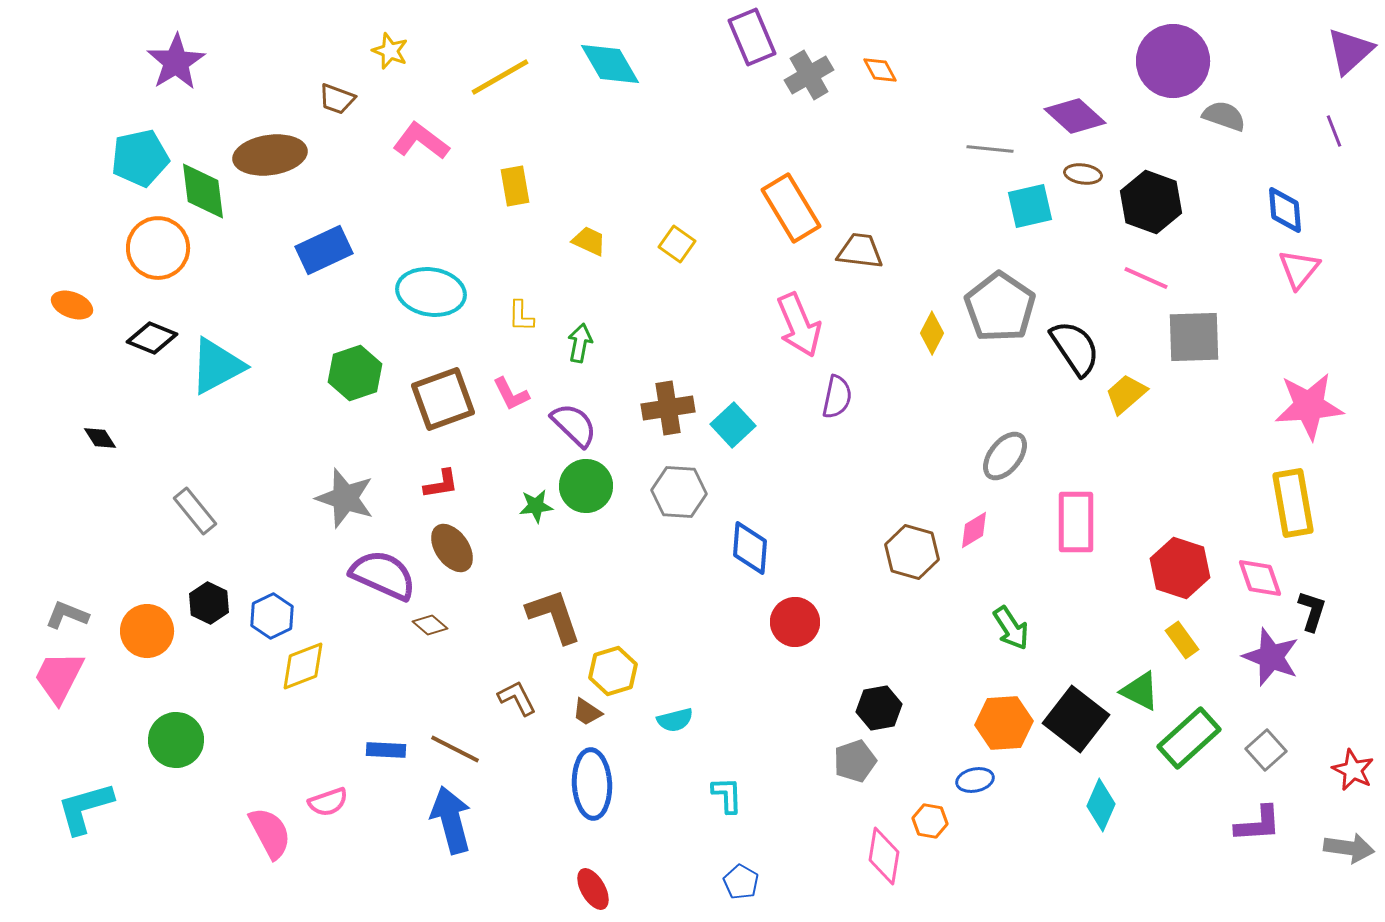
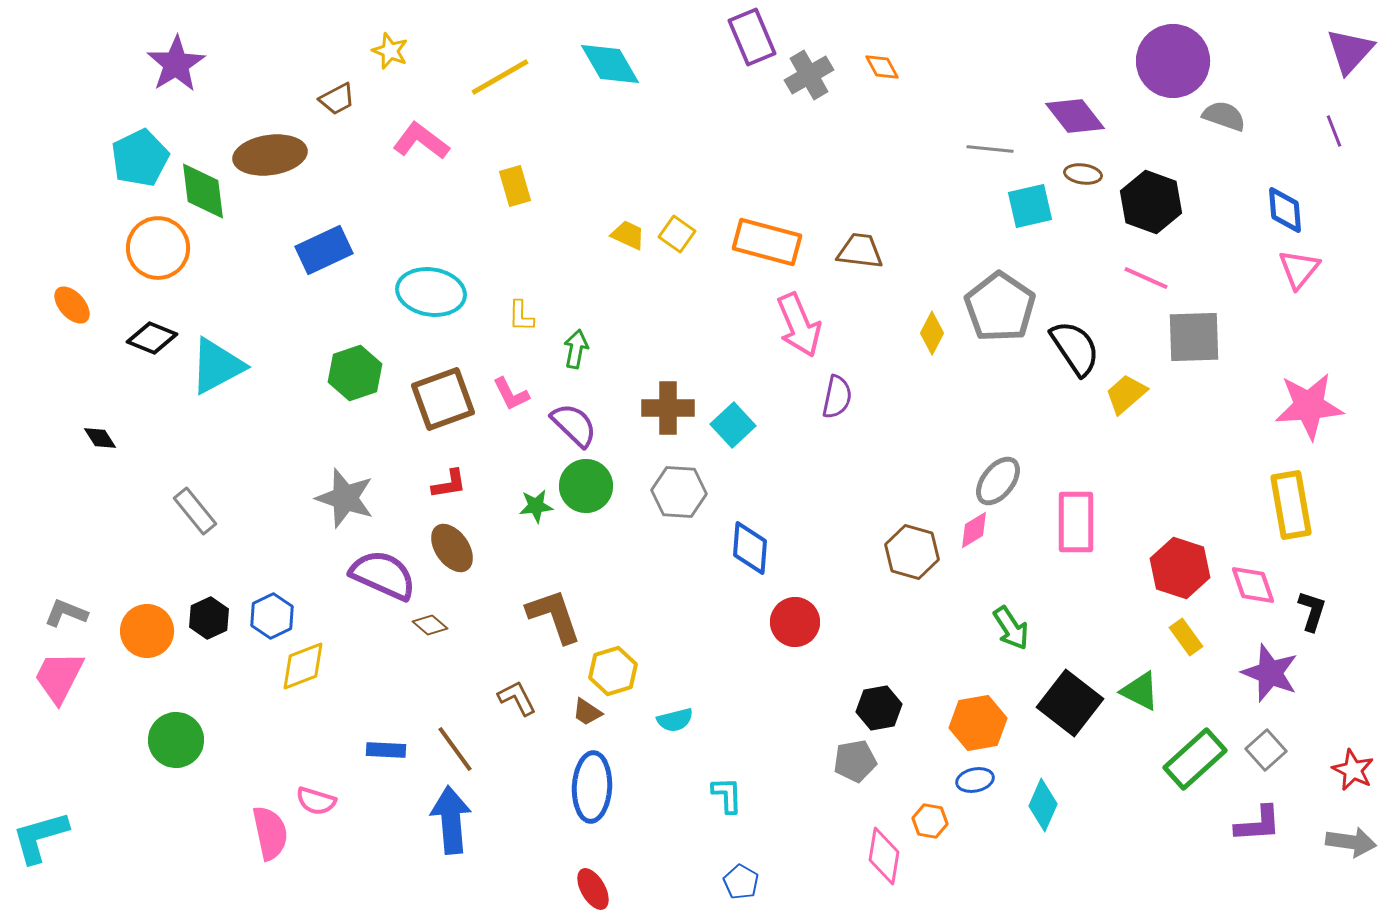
purple triangle at (1350, 51): rotated 6 degrees counterclockwise
purple star at (176, 62): moved 2 px down
orange diamond at (880, 70): moved 2 px right, 3 px up
brown trapezoid at (337, 99): rotated 48 degrees counterclockwise
purple diamond at (1075, 116): rotated 10 degrees clockwise
cyan pentagon at (140, 158): rotated 14 degrees counterclockwise
yellow rectangle at (515, 186): rotated 6 degrees counterclockwise
orange rectangle at (791, 208): moved 24 px left, 34 px down; rotated 44 degrees counterclockwise
yellow trapezoid at (589, 241): moved 39 px right, 6 px up
yellow square at (677, 244): moved 10 px up
orange ellipse at (72, 305): rotated 27 degrees clockwise
green arrow at (580, 343): moved 4 px left, 6 px down
brown cross at (668, 408): rotated 9 degrees clockwise
gray ellipse at (1005, 456): moved 7 px left, 25 px down
red L-shape at (441, 484): moved 8 px right
yellow rectangle at (1293, 503): moved 2 px left, 2 px down
pink diamond at (1260, 578): moved 7 px left, 7 px down
black hexagon at (209, 603): moved 15 px down; rotated 9 degrees clockwise
gray L-shape at (67, 615): moved 1 px left, 2 px up
yellow rectangle at (1182, 640): moved 4 px right, 3 px up
purple star at (1271, 657): moved 1 px left, 16 px down
black square at (1076, 719): moved 6 px left, 16 px up
orange hexagon at (1004, 723): moved 26 px left; rotated 6 degrees counterclockwise
green rectangle at (1189, 738): moved 6 px right, 21 px down
brown line at (455, 749): rotated 27 degrees clockwise
gray pentagon at (855, 761): rotated 9 degrees clockwise
blue ellipse at (592, 784): moved 3 px down; rotated 6 degrees clockwise
pink semicircle at (328, 802): moved 12 px left, 1 px up; rotated 36 degrees clockwise
cyan diamond at (1101, 805): moved 58 px left
cyan L-shape at (85, 808): moved 45 px left, 29 px down
blue arrow at (451, 820): rotated 10 degrees clockwise
pink semicircle at (270, 833): rotated 16 degrees clockwise
gray arrow at (1349, 848): moved 2 px right, 6 px up
